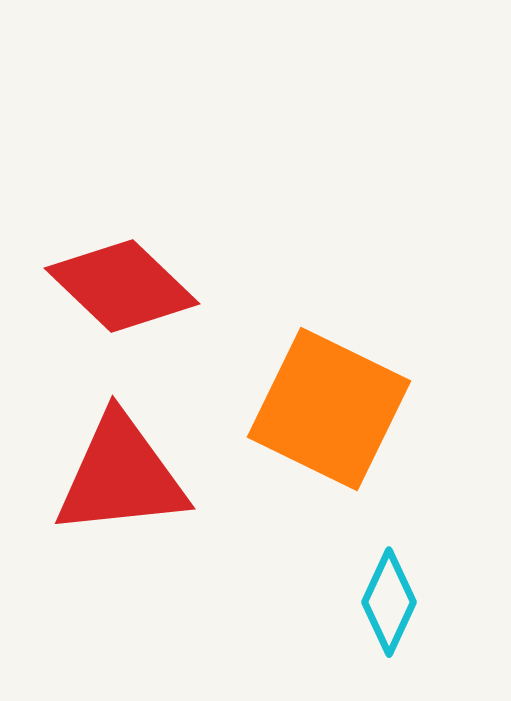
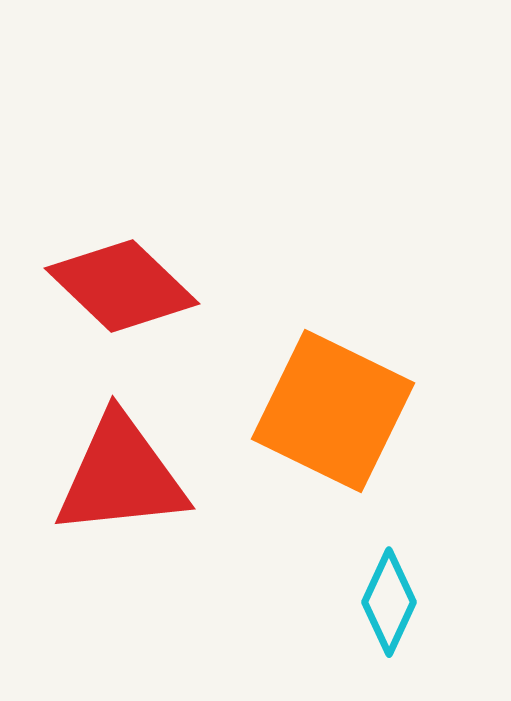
orange square: moved 4 px right, 2 px down
